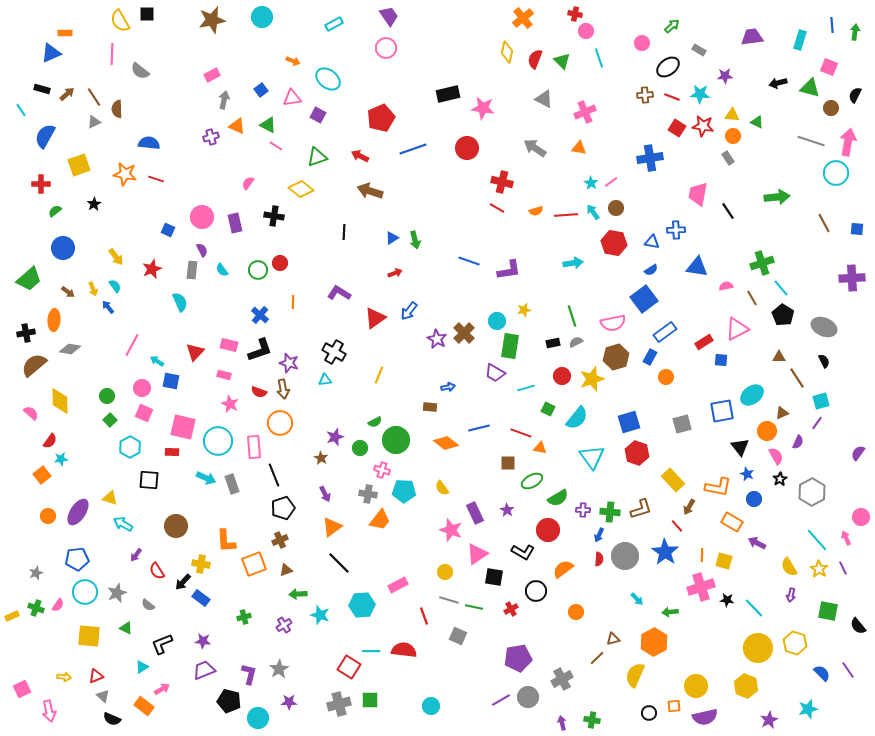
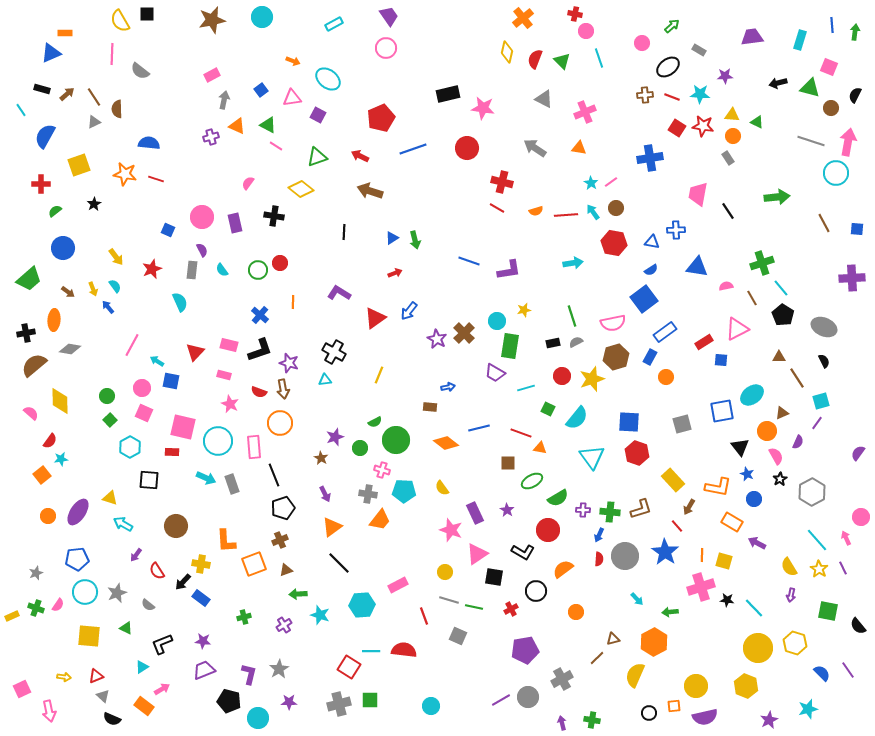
blue square at (629, 422): rotated 20 degrees clockwise
purple pentagon at (518, 658): moved 7 px right, 8 px up
